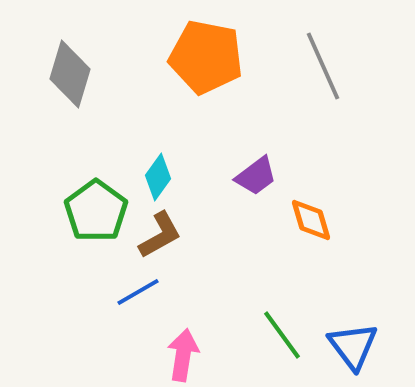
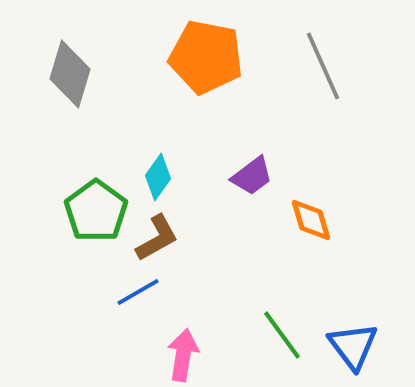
purple trapezoid: moved 4 px left
brown L-shape: moved 3 px left, 3 px down
